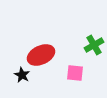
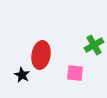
red ellipse: rotated 56 degrees counterclockwise
